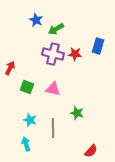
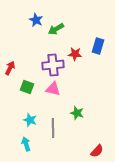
purple cross: moved 11 px down; rotated 20 degrees counterclockwise
red semicircle: moved 6 px right
